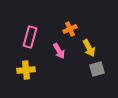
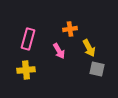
orange cross: rotated 16 degrees clockwise
pink rectangle: moved 2 px left, 2 px down
gray square: rotated 28 degrees clockwise
